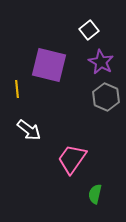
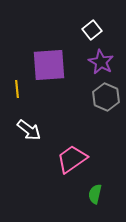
white square: moved 3 px right
purple square: rotated 18 degrees counterclockwise
pink trapezoid: rotated 20 degrees clockwise
